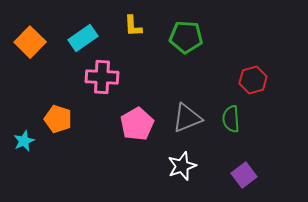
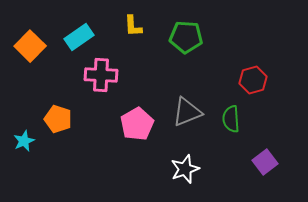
cyan rectangle: moved 4 px left, 1 px up
orange square: moved 4 px down
pink cross: moved 1 px left, 2 px up
gray triangle: moved 6 px up
white star: moved 3 px right, 3 px down
purple square: moved 21 px right, 13 px up
